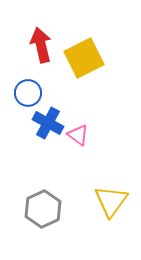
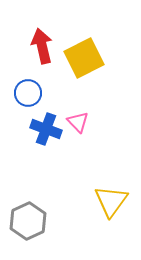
red arrow: moved 1 px right, 1 px down
blue cross: moved 2 px left, 6 px down; rotated 8 degrees counterclockwise
pink triangle: moved 13 px up; rotated 10 degrees clockwise
gray hexagon: moved 15 px left, 12 px down
